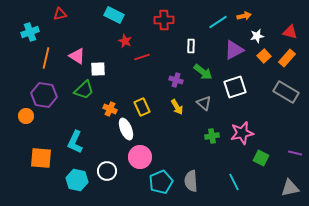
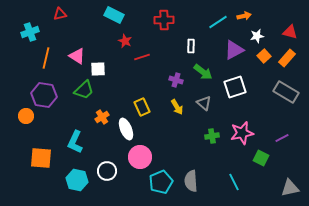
orange cross at (110, 109): moved 8 px left, 8 px down; rotated 32 degrees clockwise
purple line at (295, 153): moved 13 px left, 15 px up; rotated 40 degrees counterclockwise
